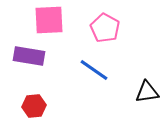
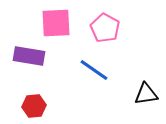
pink square: moved 7 px right, 3 px down
black triangle: moved 1 px left, 2 px down
